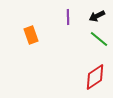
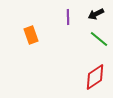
black arrow: moved 1 px left, 2 px up
